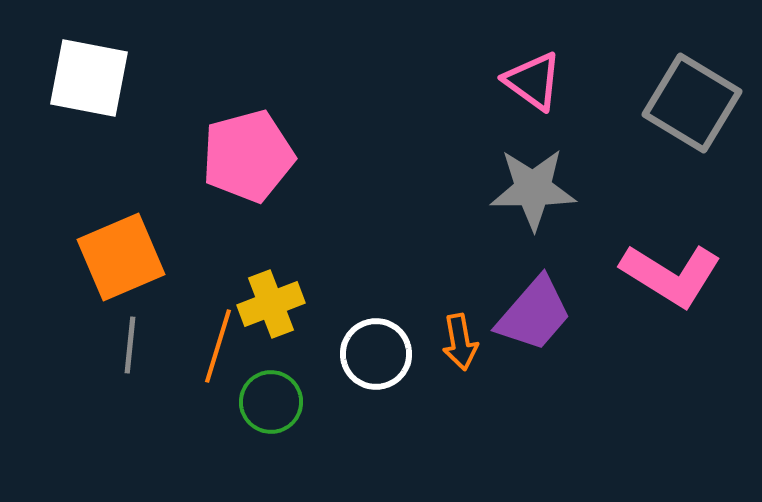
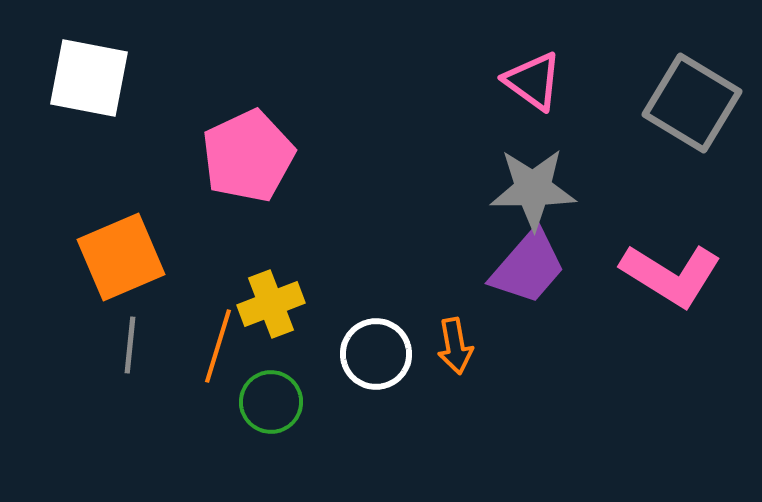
pink pentagon: rotated 10 degrees counterclockwise
purple trapezoid: moved 6 px left, 47 px up
orange arrow: moved 5 px left, 4 px down
